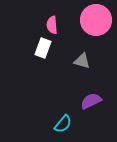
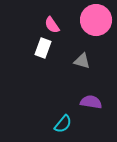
pink semicircle: rotated 30 degrees counterclockwise
purple semicircle: moved 1 px down; rotated 35 degrees clockwise
